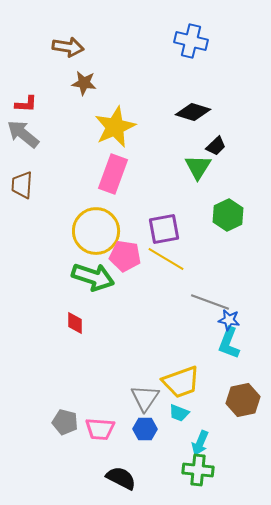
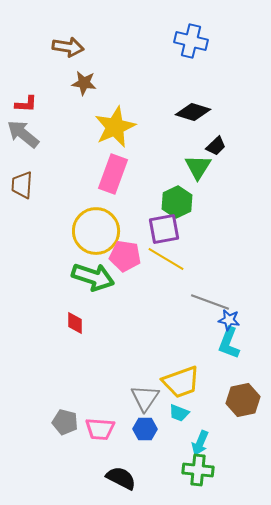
green hexagon: moved 51 px left, 13 px up
